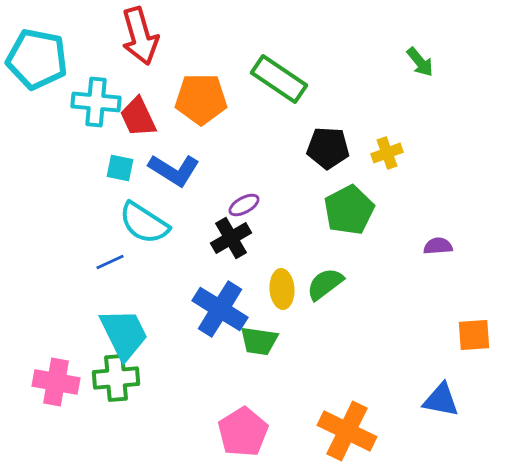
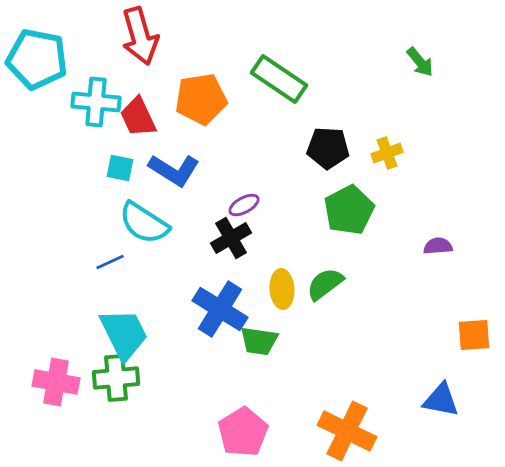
orange pentagon: rotated 9 degrees counterclockwise
